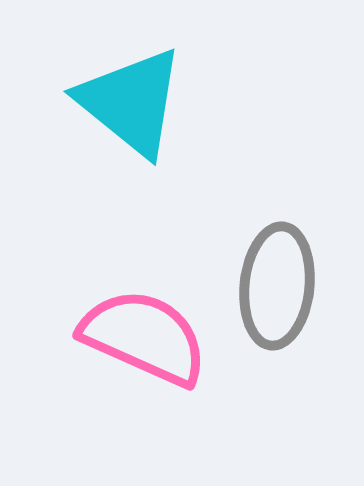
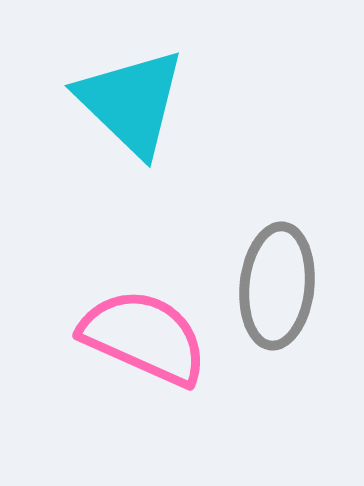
cyan triangle: rotated 5 degrees clockwise
